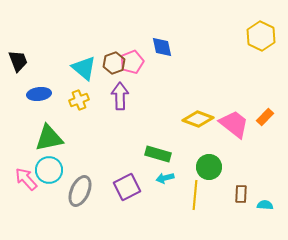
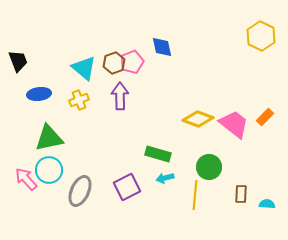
cyan semicircle: moved 2 px right, 1 px up
